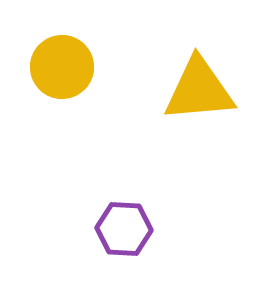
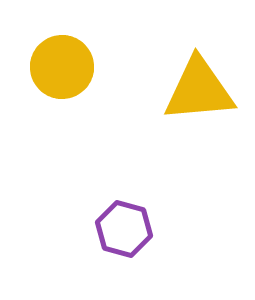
purple hexagon: rotated 12 degrees clockwise
